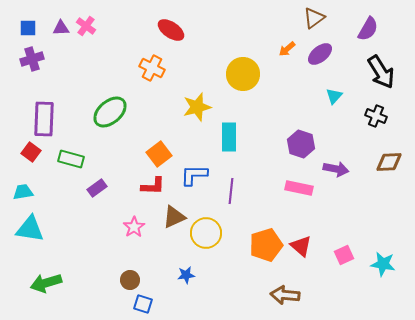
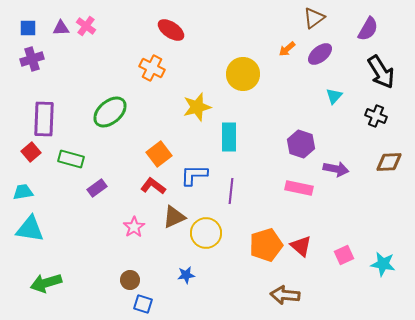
red square at (31, 152): rotated 12 degrees clockwise
red L-shape at (153, 186): rotated 145 degrees counterclockwise
